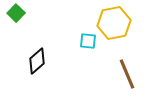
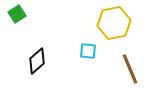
green square: moved 1 px right, 1 px down; rotated 12 degrees clockwise
cyan square: moved 10 px down
brown line: moved 3 px right, 5 px up
